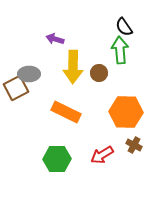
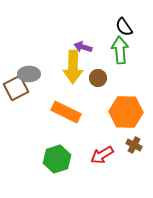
purple arrow: moved 28 px right, 8 px down
brown circle: moved 1 px left, 5 px down
green hexagon: rotated 16 degrees counterclockwise
